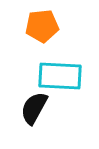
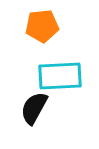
cyan rectangle: rotated 6 degrees counterclockwise
